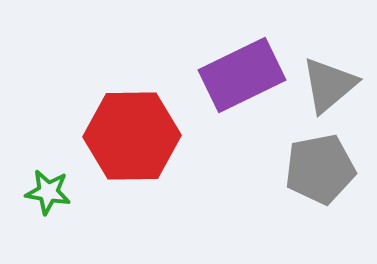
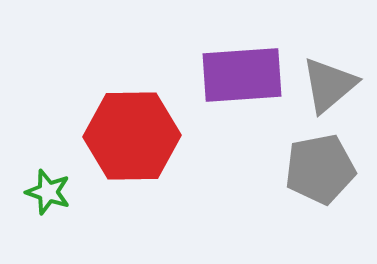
purple rectangle: rotated 22 degrees clockwise
green star: rotated 9 degrees clockwise
